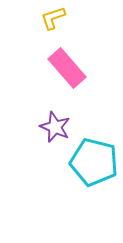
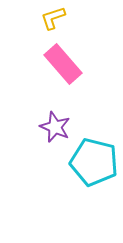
pink rectangle: moved 4 px left, 4 px up
